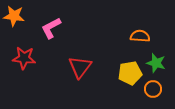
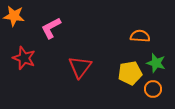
red star: rotated 15 degrees clockwise
